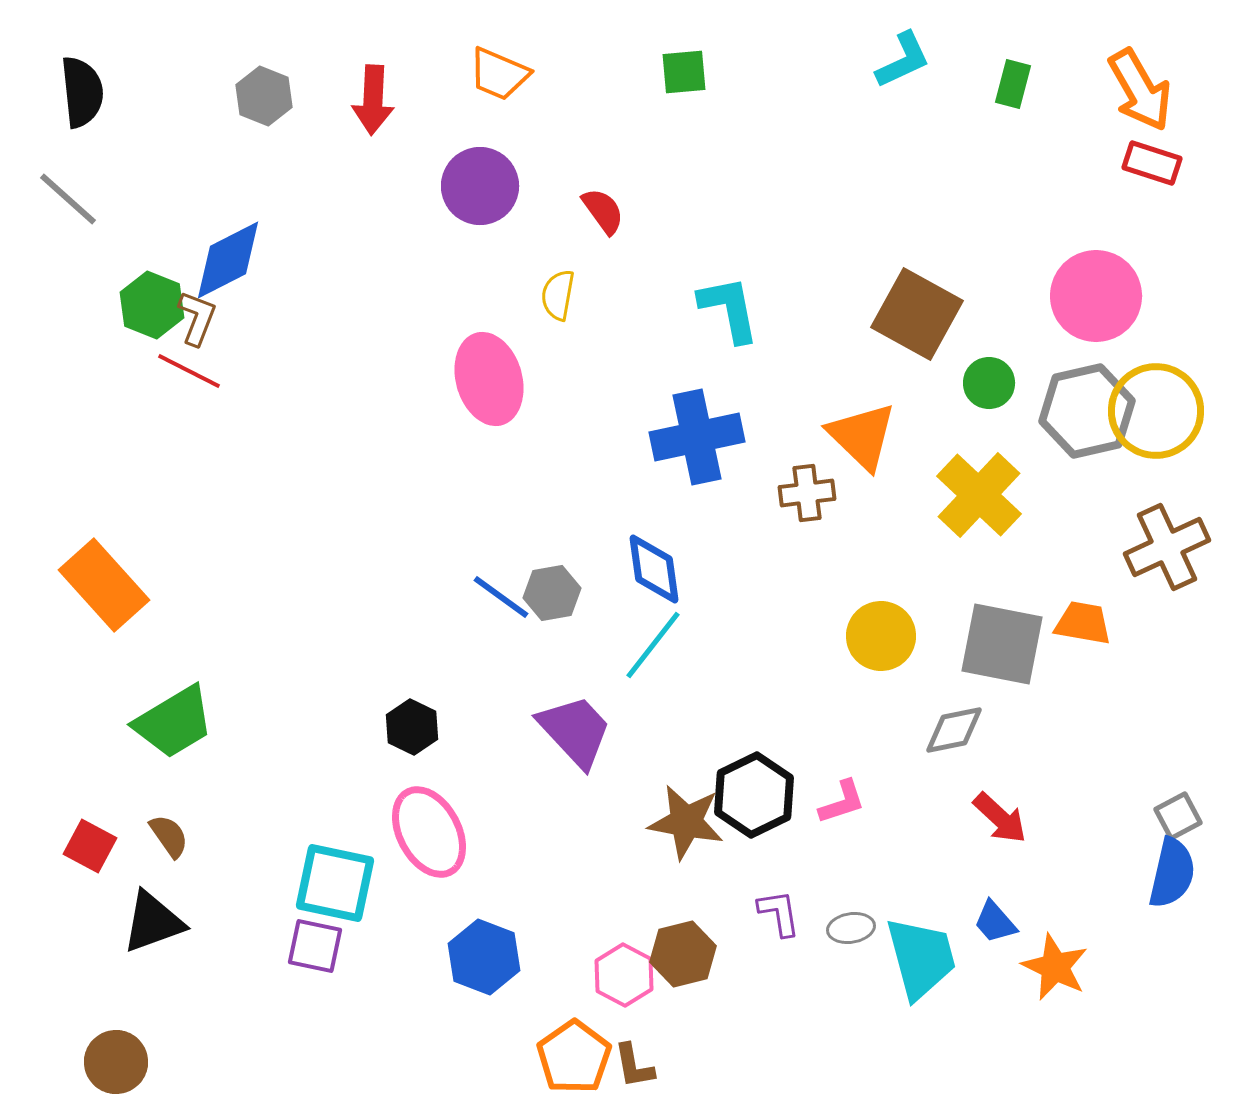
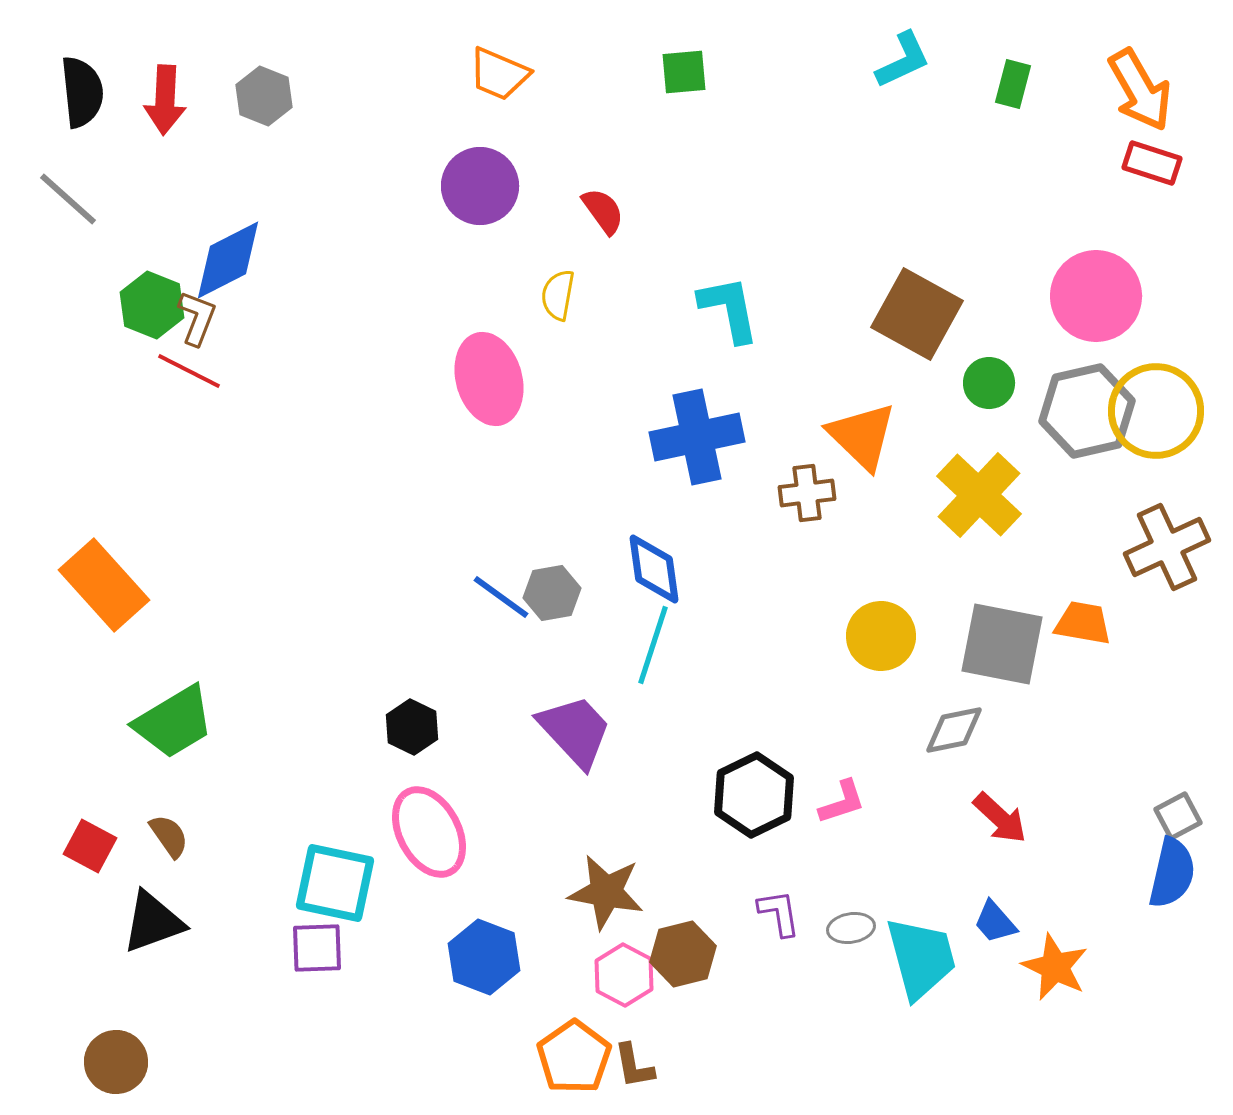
red arrow at (373, 100): moved 208 px left
cyan line at (653, 645): rotated 20 degrees counterclockwise
brown star at (686, 822): moved 80 px left, 70 px down
purple square at (315, 946): moved 2 px right, 2 px down; rotated 14 degrees counterclockwise
